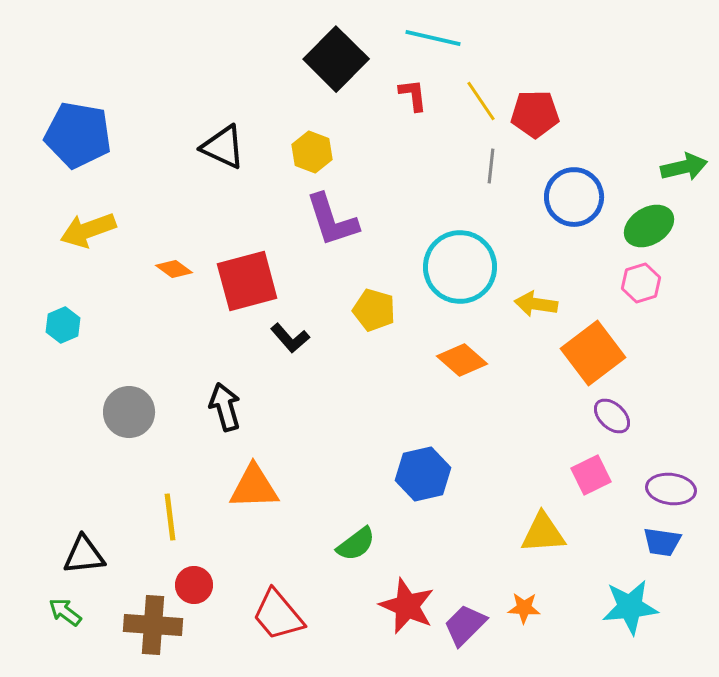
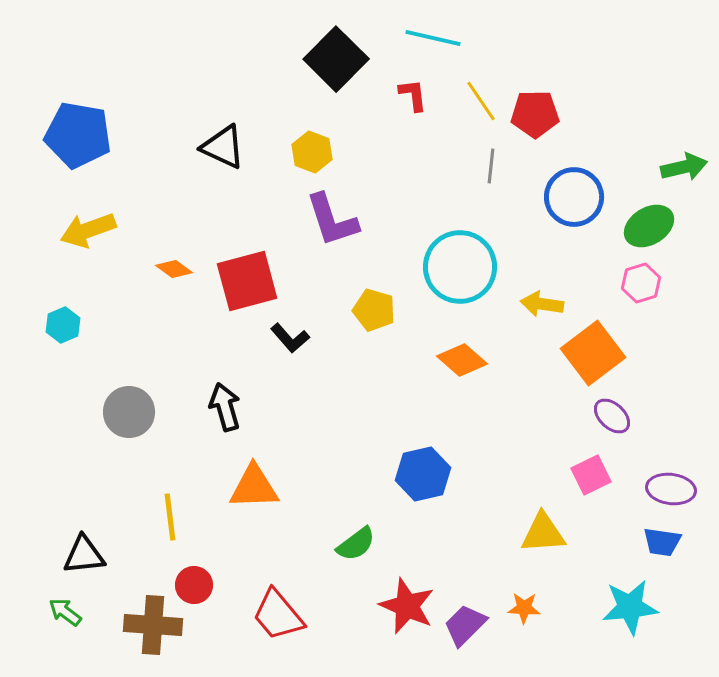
yellow arrow at (536, 304): moved 6 px right
